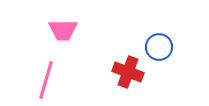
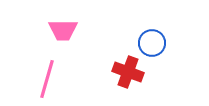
blue circle: moved 7 px left, 4 px up
pink line: moved 1 px right, 1 px up
